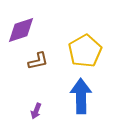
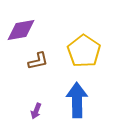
purple diamond: rotated 8 degrees clockwise
yellow pentagon: moved 1 px left; rotated 8 degrees counterclockwise
blue arrow: moved 4 px left, 4 px down
